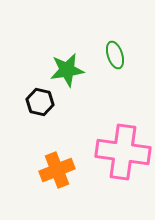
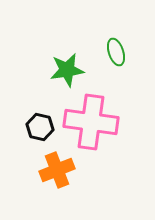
green ellipse: moved 1 px right, 3 px up
black hexagon: moved 25 px down
pink cross: moved 32 px left, 30 px up
